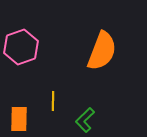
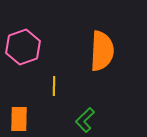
pink hexagon: moved 2 px right
orange semicircle: rotated 18 degrees counterclockwise
yellow line: moved 1 px right, 15 px up
